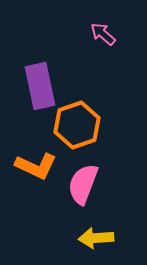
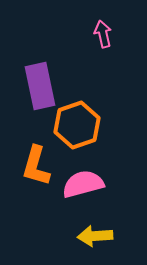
pink arrow: rotated 36 degrees clockwise
orange L-shape: rotated 81 degrees clockwise
pink semicircle: rotated 54 degrees clockwise
yellow arrow: moved 1 px left, 2 px up
